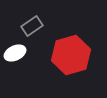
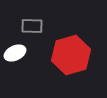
gray rectangle: rotated 35 degrees clockwise
